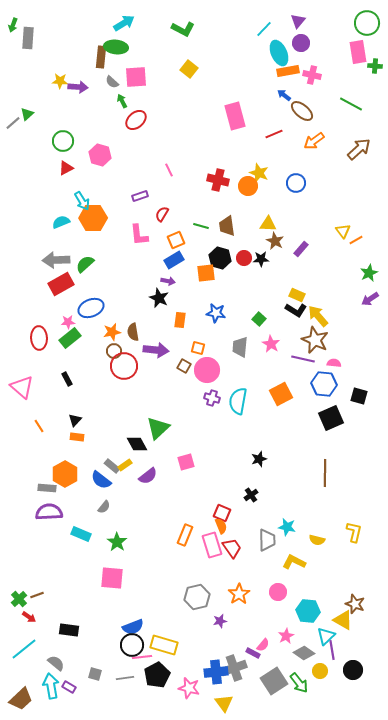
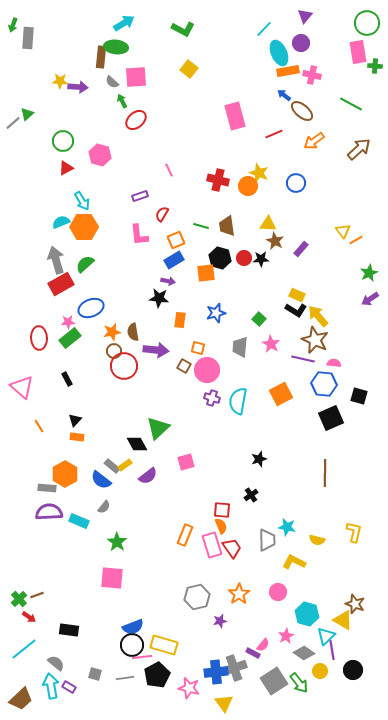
purple triangle at (298, 21): moved 7 px right, 5 px up
orange hexagon at (93, 218): moved 9 px left, 9 px down
gray arrow at (56, 260): rotated 76 degrees clockwise
black star at (159, 298): rotated 18 degrees counterclockwise
blue star at (216, 313): rotated 24 degrees counterclockwise
red square at (222, 513): moved 3 px up; rotated 18 degrees counterclockwise
cyan rectangle at (81, 534): moved 2 px left, 13 px up
cyan hexagon at (308, 611): moved 1 px left, 3 px down; rotated 10 degrees clockwise
